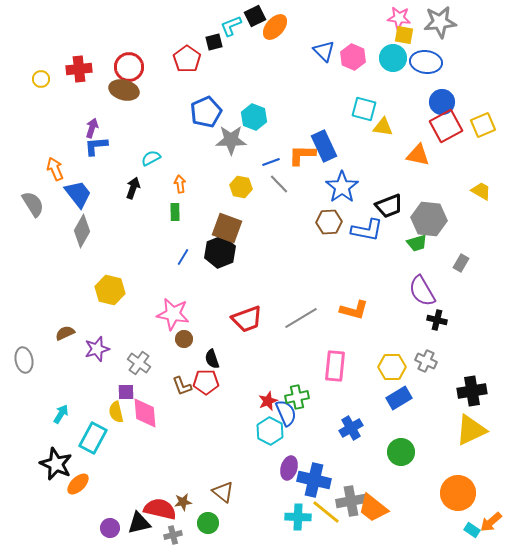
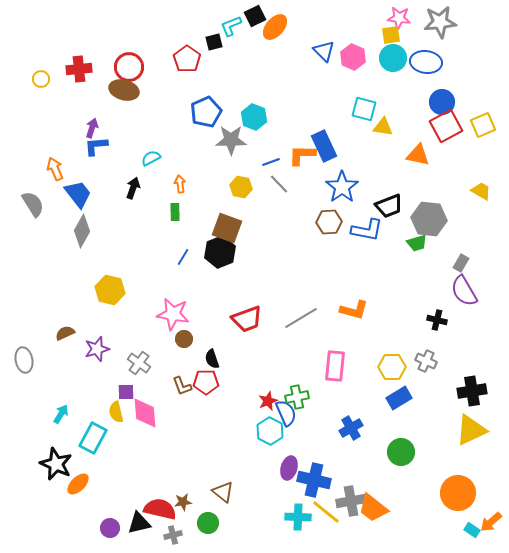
yellow square at (404, 35): moved 13 px left; rotated 18 degrees counterclockwise
purple semicircle at (422, 291): moved 42 px right
